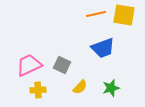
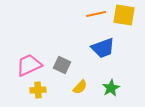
green star: rotated 12 degrees counterclockwise
